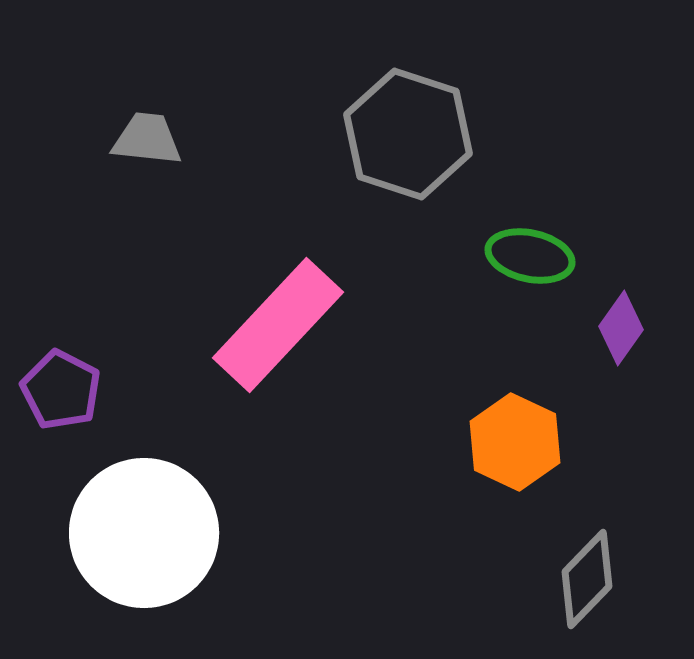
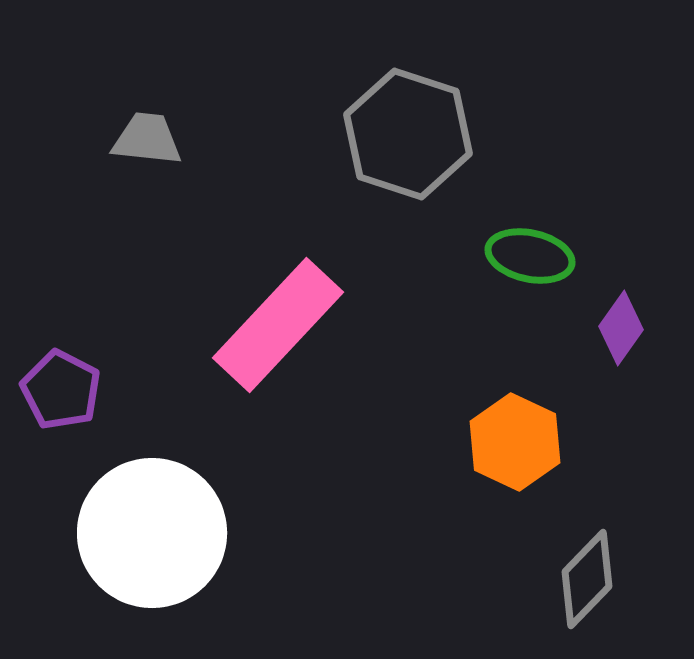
white circle: moved 8 px right
